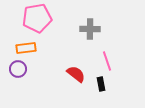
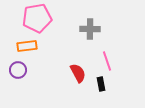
orange rectangle: moved 1 px right, 2 px up
purple circle: moved 1 px down
red semicircle: moved 2 px right, 1 px up; rotated 24 degrees clockwise
